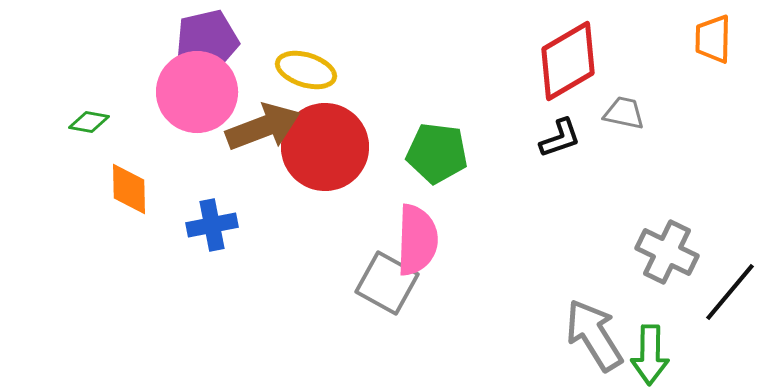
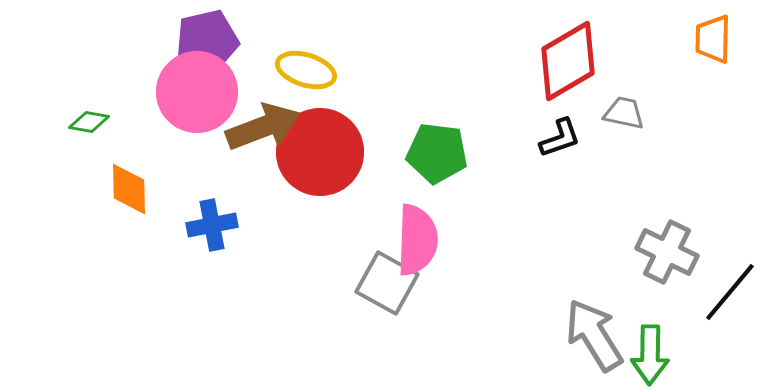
red circle: moved 5 px left, 5 px down
